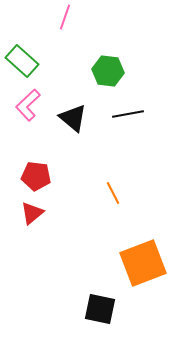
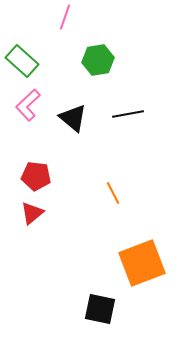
green hexagon: moved 10 px left, 11 px up; rotated 16 degrees counterclockwise
orange square: moved 1 px left
